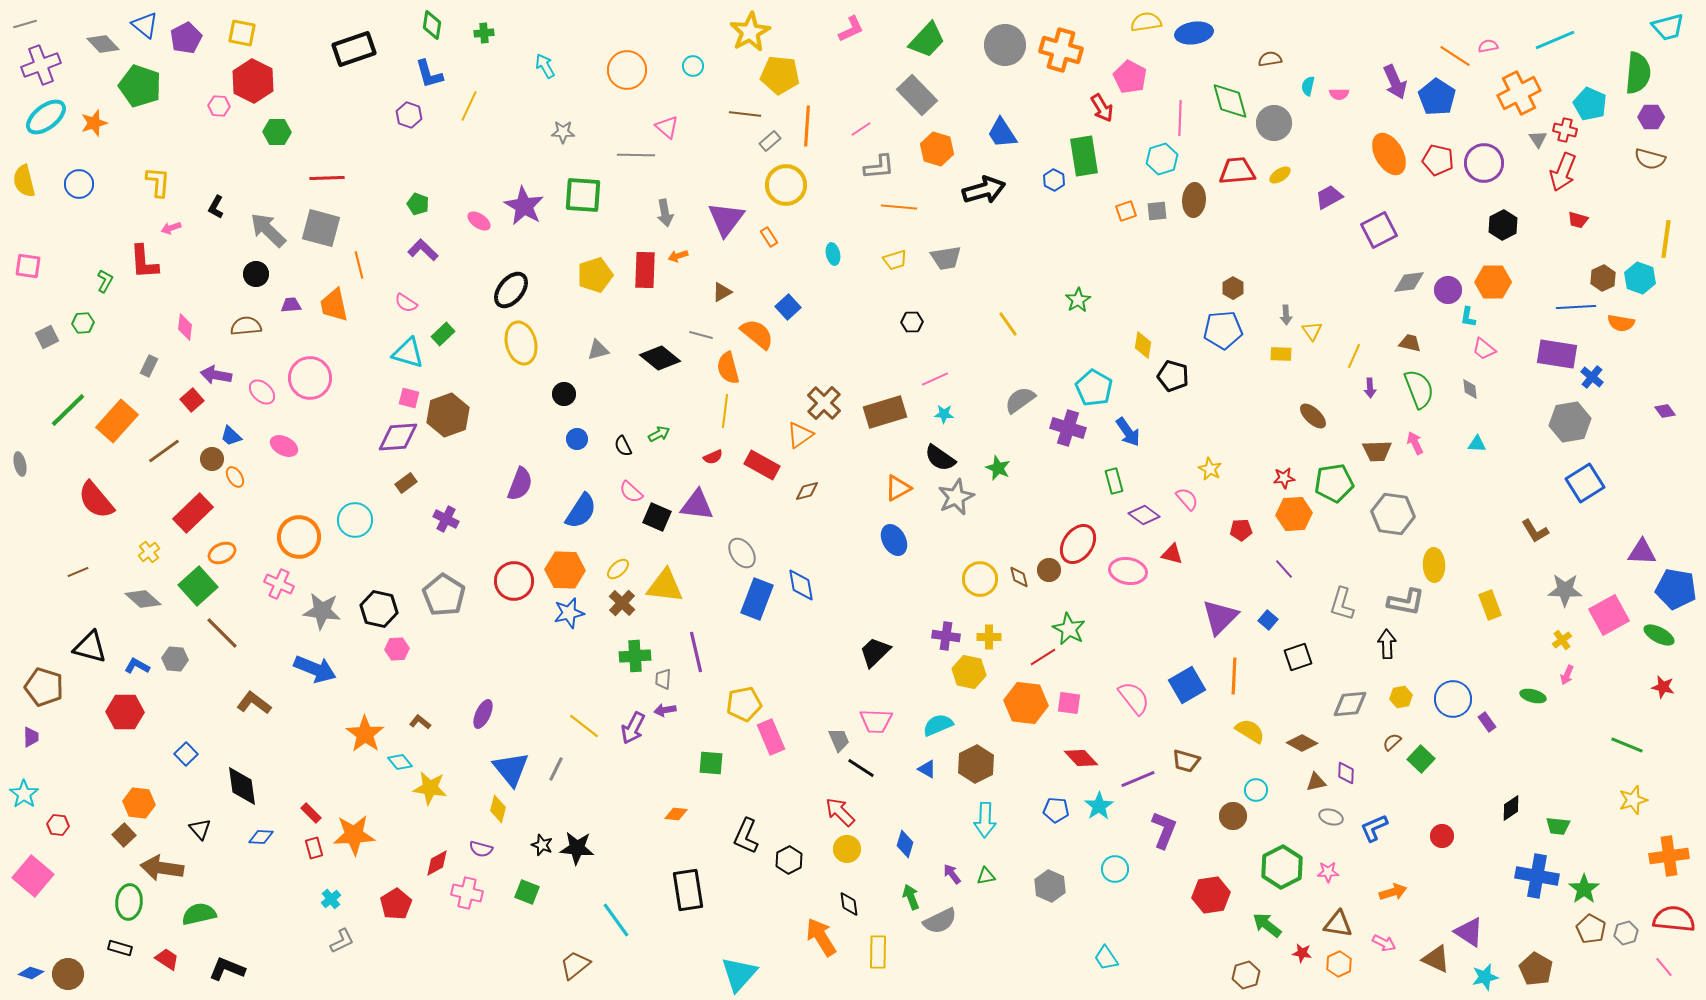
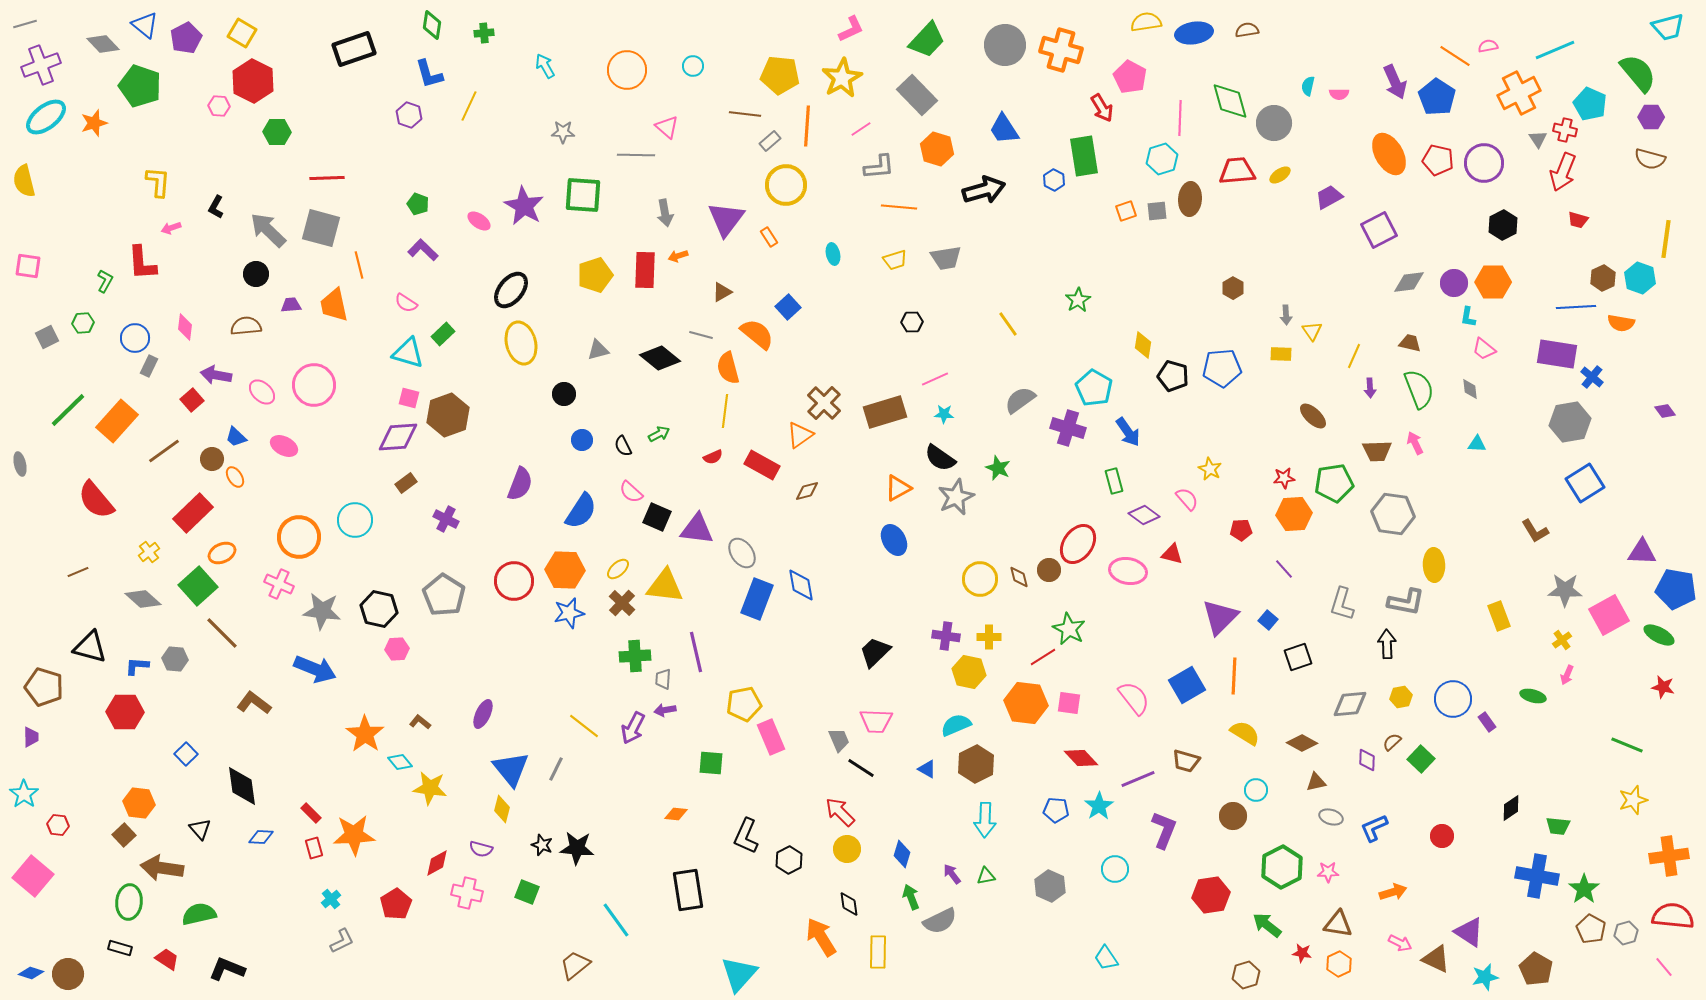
yellow star at (750, 32): moved 92 px right, 46 px down
yellow square at (242, 33): rotated 20 degrees clockwise
cyan line at (1555, 40): moved 10 px down
brown semicircle at (1270, 59): moved 23 px left, 29 px up
green semicircle at (1638, 73): rotated 45 degrees counterclockwise
blue trapezoid at (1002, 133): moved 2 px right, 4 px up
blue circle at (79, 184): moved 56 px right, 154 px down
brown ellipse at (1194, 200): moved 4 px left, 1 px up
red L-shape at (144, 262): moved 2 px left, 1 px down
purple circle at (1448, 290): moved 6 px right, 7 px up
blue pentagon at (1223, 330): moved 1 px left, 38 px down
pink circle at (310, 378): moved 4 px right, 7 px down
blue trapezoid at (231, 436): moved 5 px right, 1 px down
blue circle at (577, 439): moved 5 px right, 1 px down
purple triangle at (697, 505): moved 24 px down
yellow rectangle at (1490, 605): moved 9 px right, 11 px down
blue L-shape at (137, 666): rotated 25 degrees counterclockwise
cyan semicircle at (938, 725): moved 18 px right
yellow semicircle at (1250, 731): moved 5 px left, 2 px down
purple diamond at (1346, 773): moved 21 px right, 13 px up
yellow diamond at (498, 809): moved 4 px right
blue diamond at (905, 844): moved 3 px left, 10 px down
red semicircle at (1674, 919): moved 1 px left, 3 px up
pink arrow at (1384, 943): moved 16 px right
